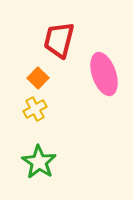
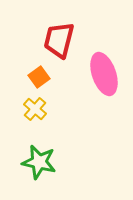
orange square: moved 1 px right, 1 px up; rotated 10 degrees clockwise
yellow cross: rotated 20 degrees counterclockwise
green star: rotated 20 degrees counterclockwise
